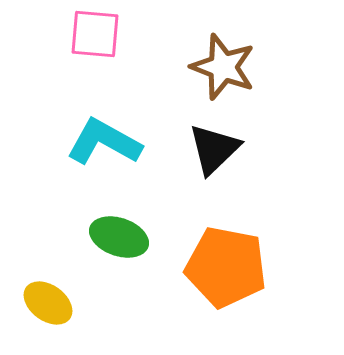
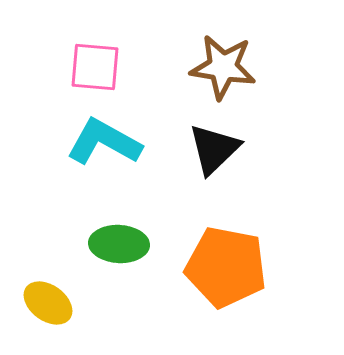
pink square: moved 33 px down
brown star: rotated 12 degrees counterclockwise
green ellipse: moved 7 px down; rotated 16 degrees counterclockwise
